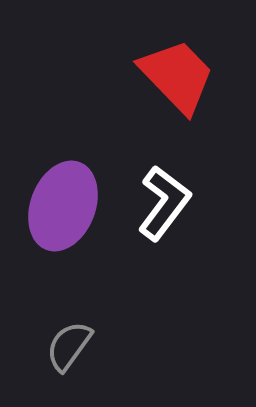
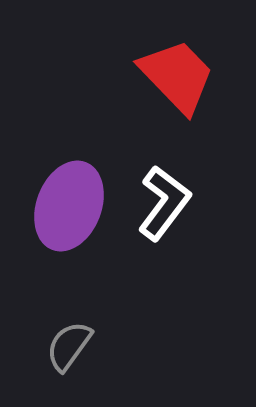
purple ellipse: moved 6 px right
